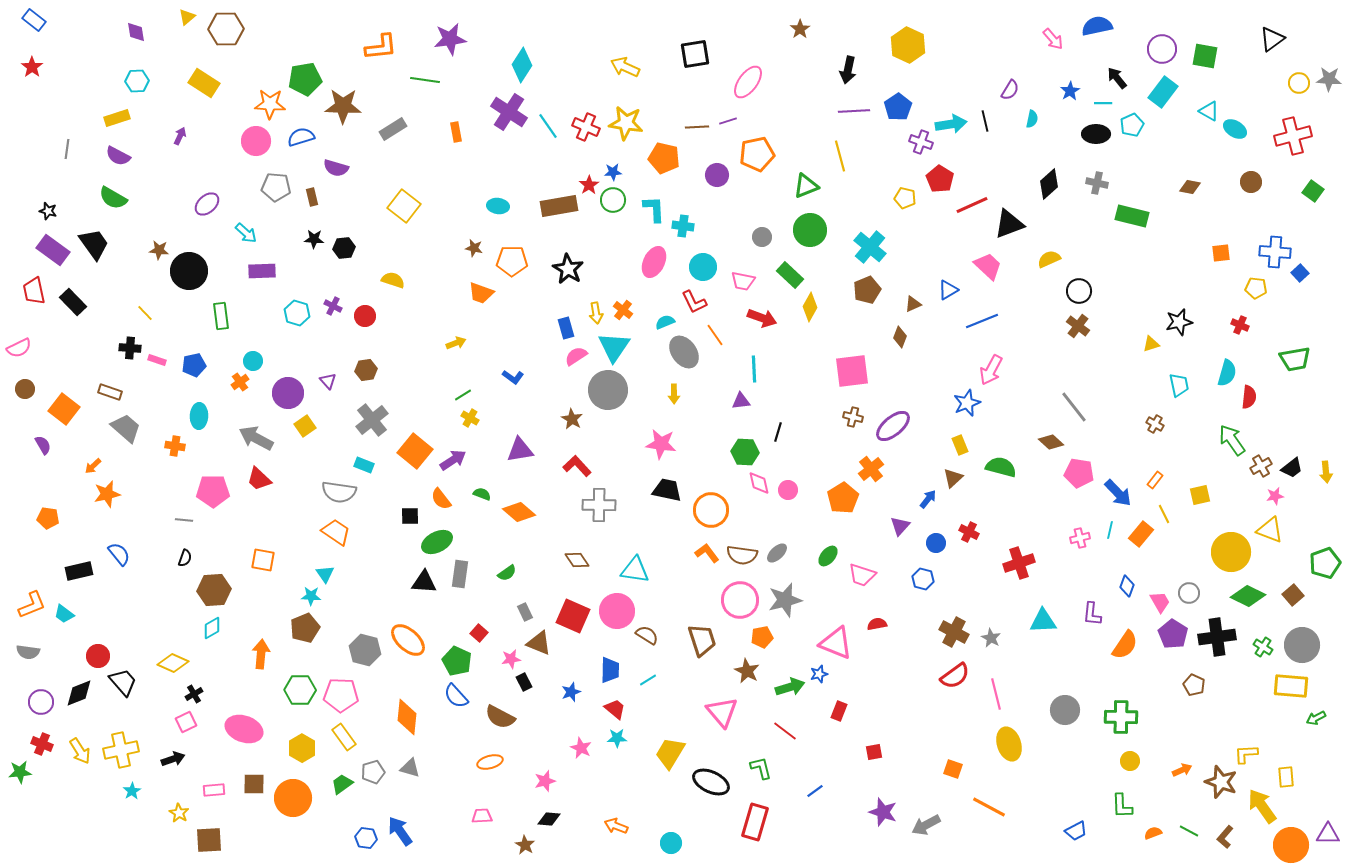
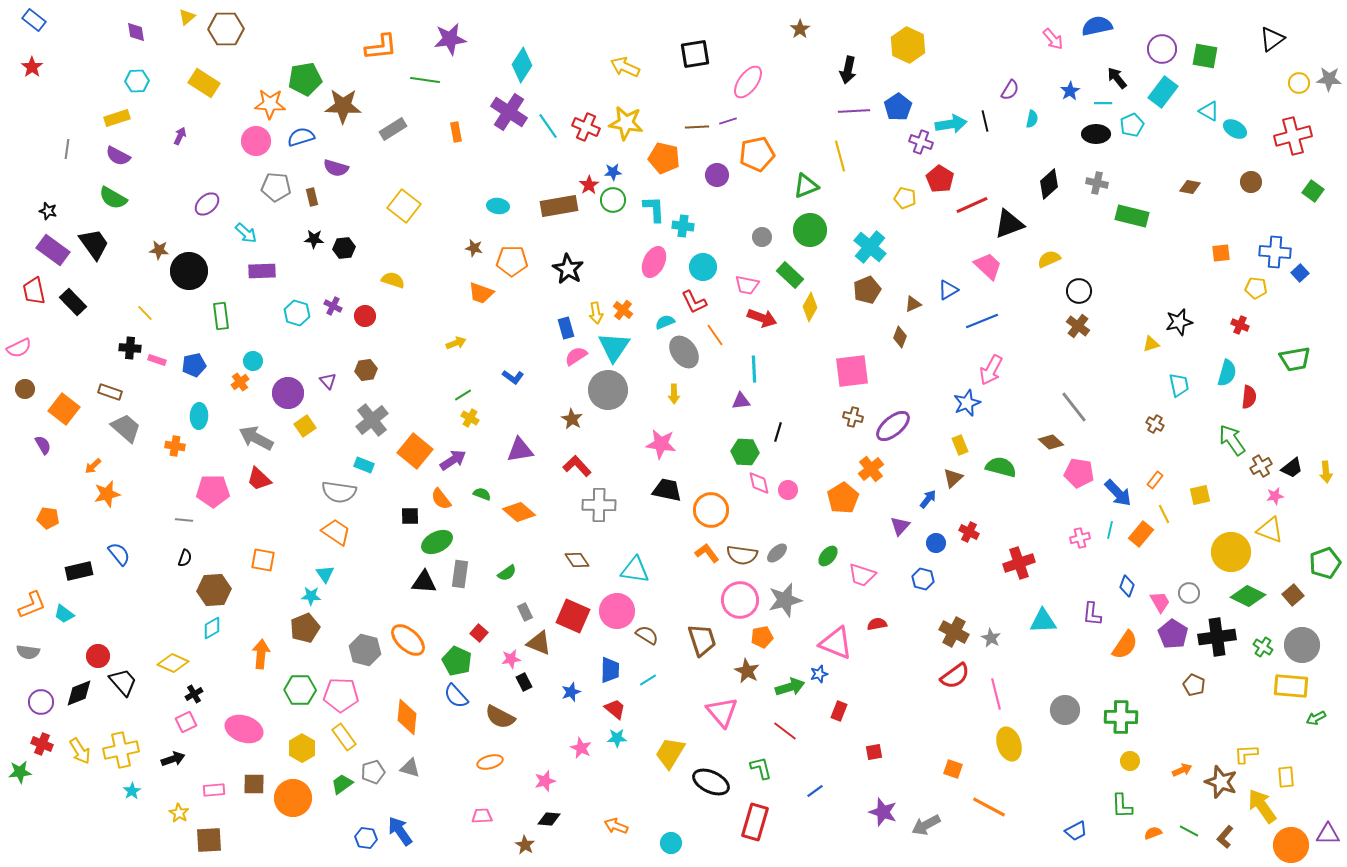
pink trapezoid at (743, 281): moved 4 px right, 4 px down
